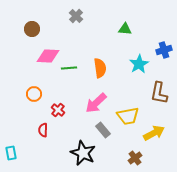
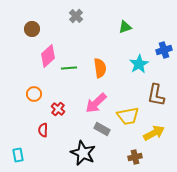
green triangle: moved 2 px up; rotated 24 degrees counterclockwise
pink diamond: rotated 45 degrees counterclockwise
brown L-shape: moved 3 px left, 2 px down
red cross: moved 1 px up
gray rectangle: moved 1 px left, 1 px up; rotated 21 degrees counterclockwise
cyan rectangle: moved 7 px right, 2 px down
brown cross: moved 1 px up; rotated 24 degrees clockwise
